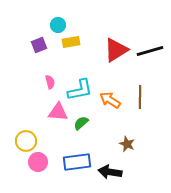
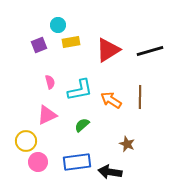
red triangle: moved 8 px left
orange arrow: moved 1 px right
pink triangle: moved 11 px left, 3 px down; rotated 30 degrees counterclockwise
green semicircle: moved 1 px right, 2 px down
